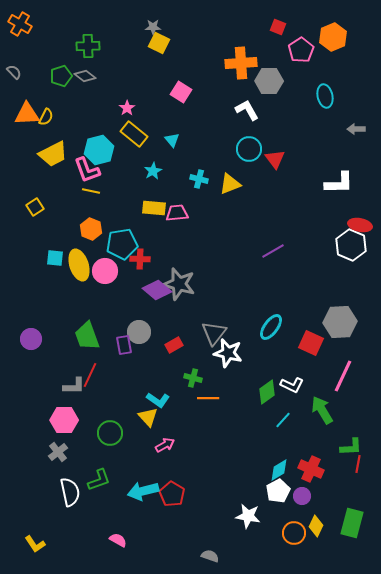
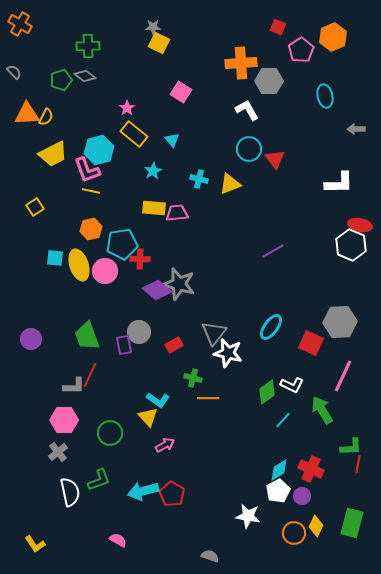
green pentagon at (61, 76): moved 4 px down
orange hexagon at (91, 229): rotated 25 degrees clockwise
